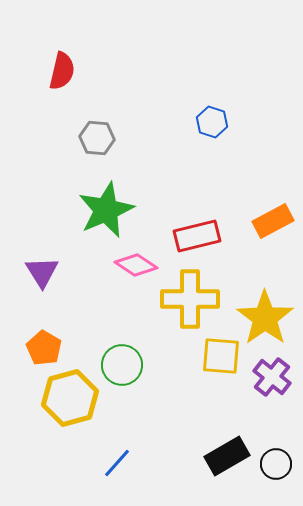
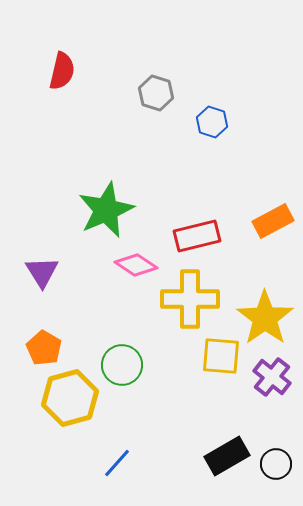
gray hexagon: moved 59 px right, 45 px up; rotated 12 degrees clockwise
